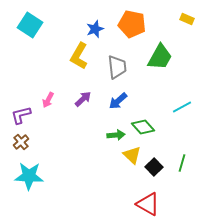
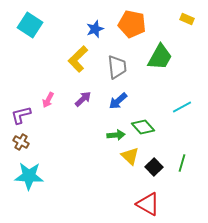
yellow L-shape: moved 1 px left, 3 px down; rotated 16 degrees clockwise
brown cross: rotated 21 degrees counterclockwise
yellow triangle: moved 2 px left, 1 px down
